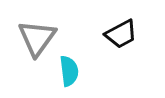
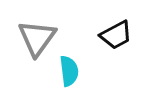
black trapezoid: moved 5 px left, 1 px down
